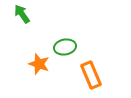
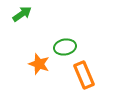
green arrow: rotated 90 degrees clockwise
orange rectangle: moved 7 px left
